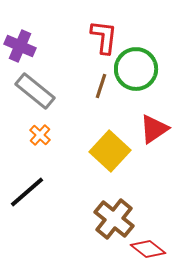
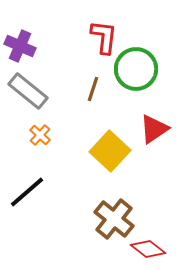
brown line: moved 8 px left, 3 px down
gray rectangle: moved 7 px left
